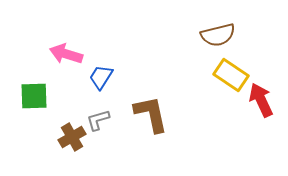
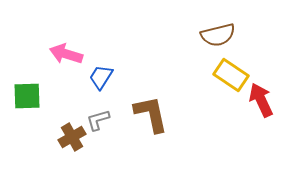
green square: moved 7 px left
